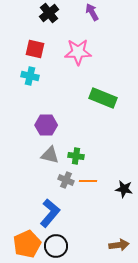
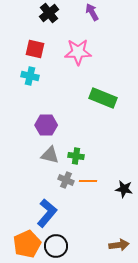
blue L-shape: moved 3 px left
